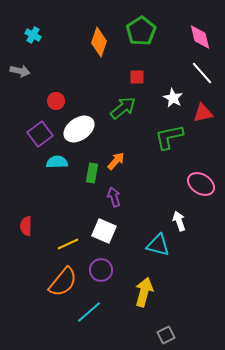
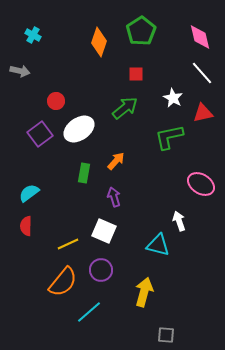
red square: moved 1 px left, 3 px up
green arrow: moved 2 px right
cyan semicircle: moved 28 px left, 31 px down; rotated 35 degrees counterclockwise
green rectangle: moved 8 px left
gray square: rotated 30 degrees clockwise
